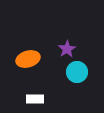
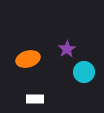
cyan circle: moved 7 px right
